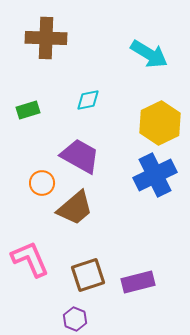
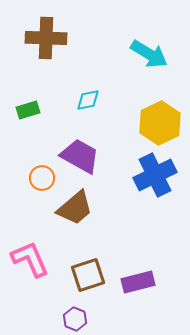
orange circle: moved 5 px up
